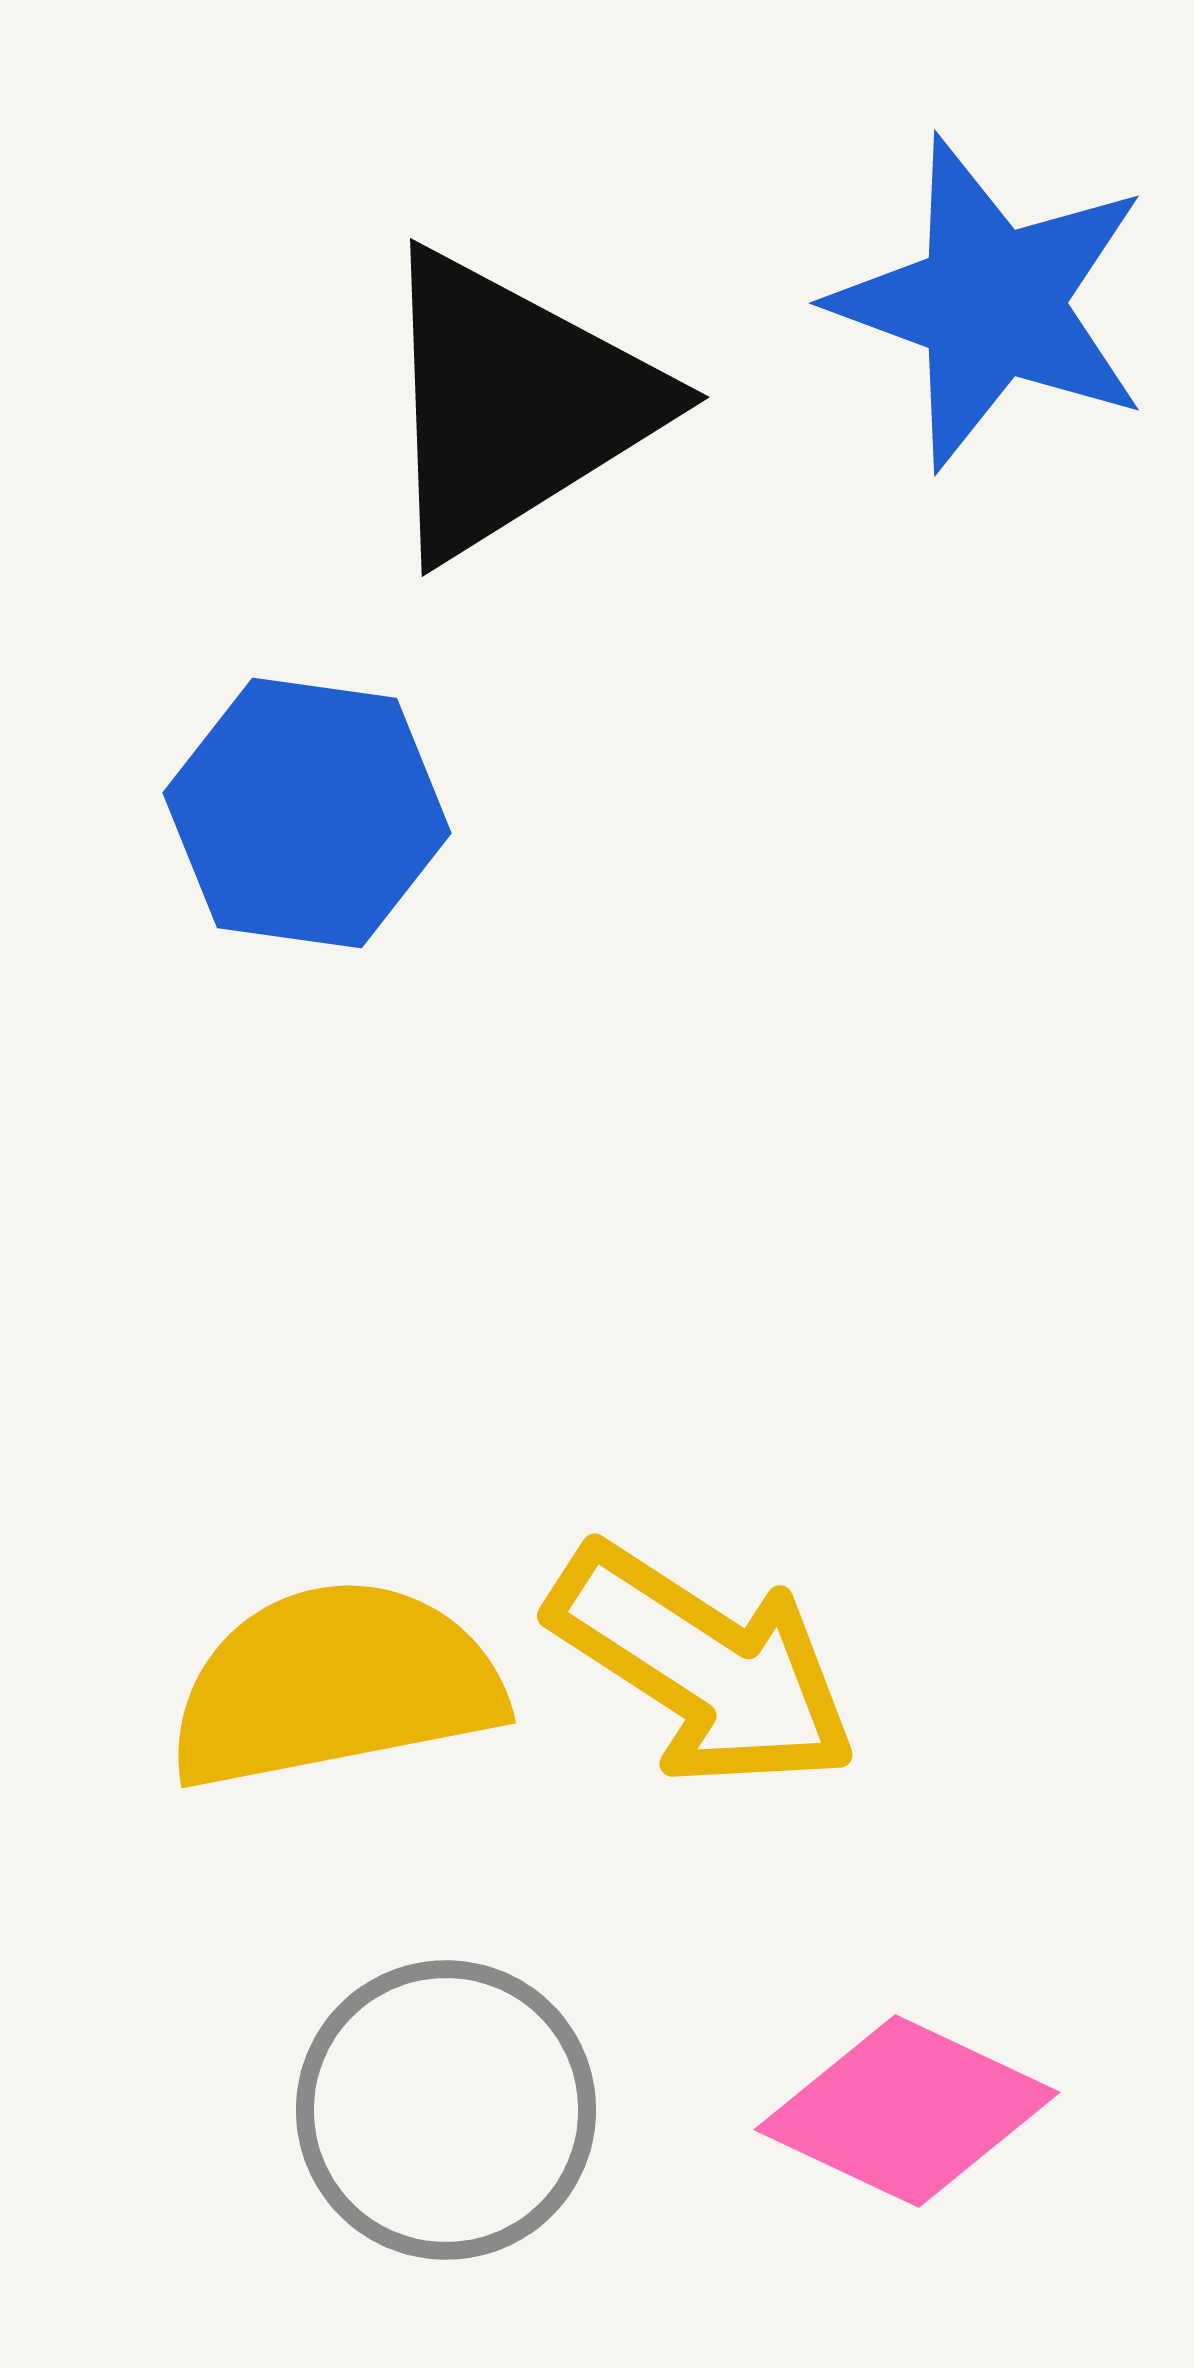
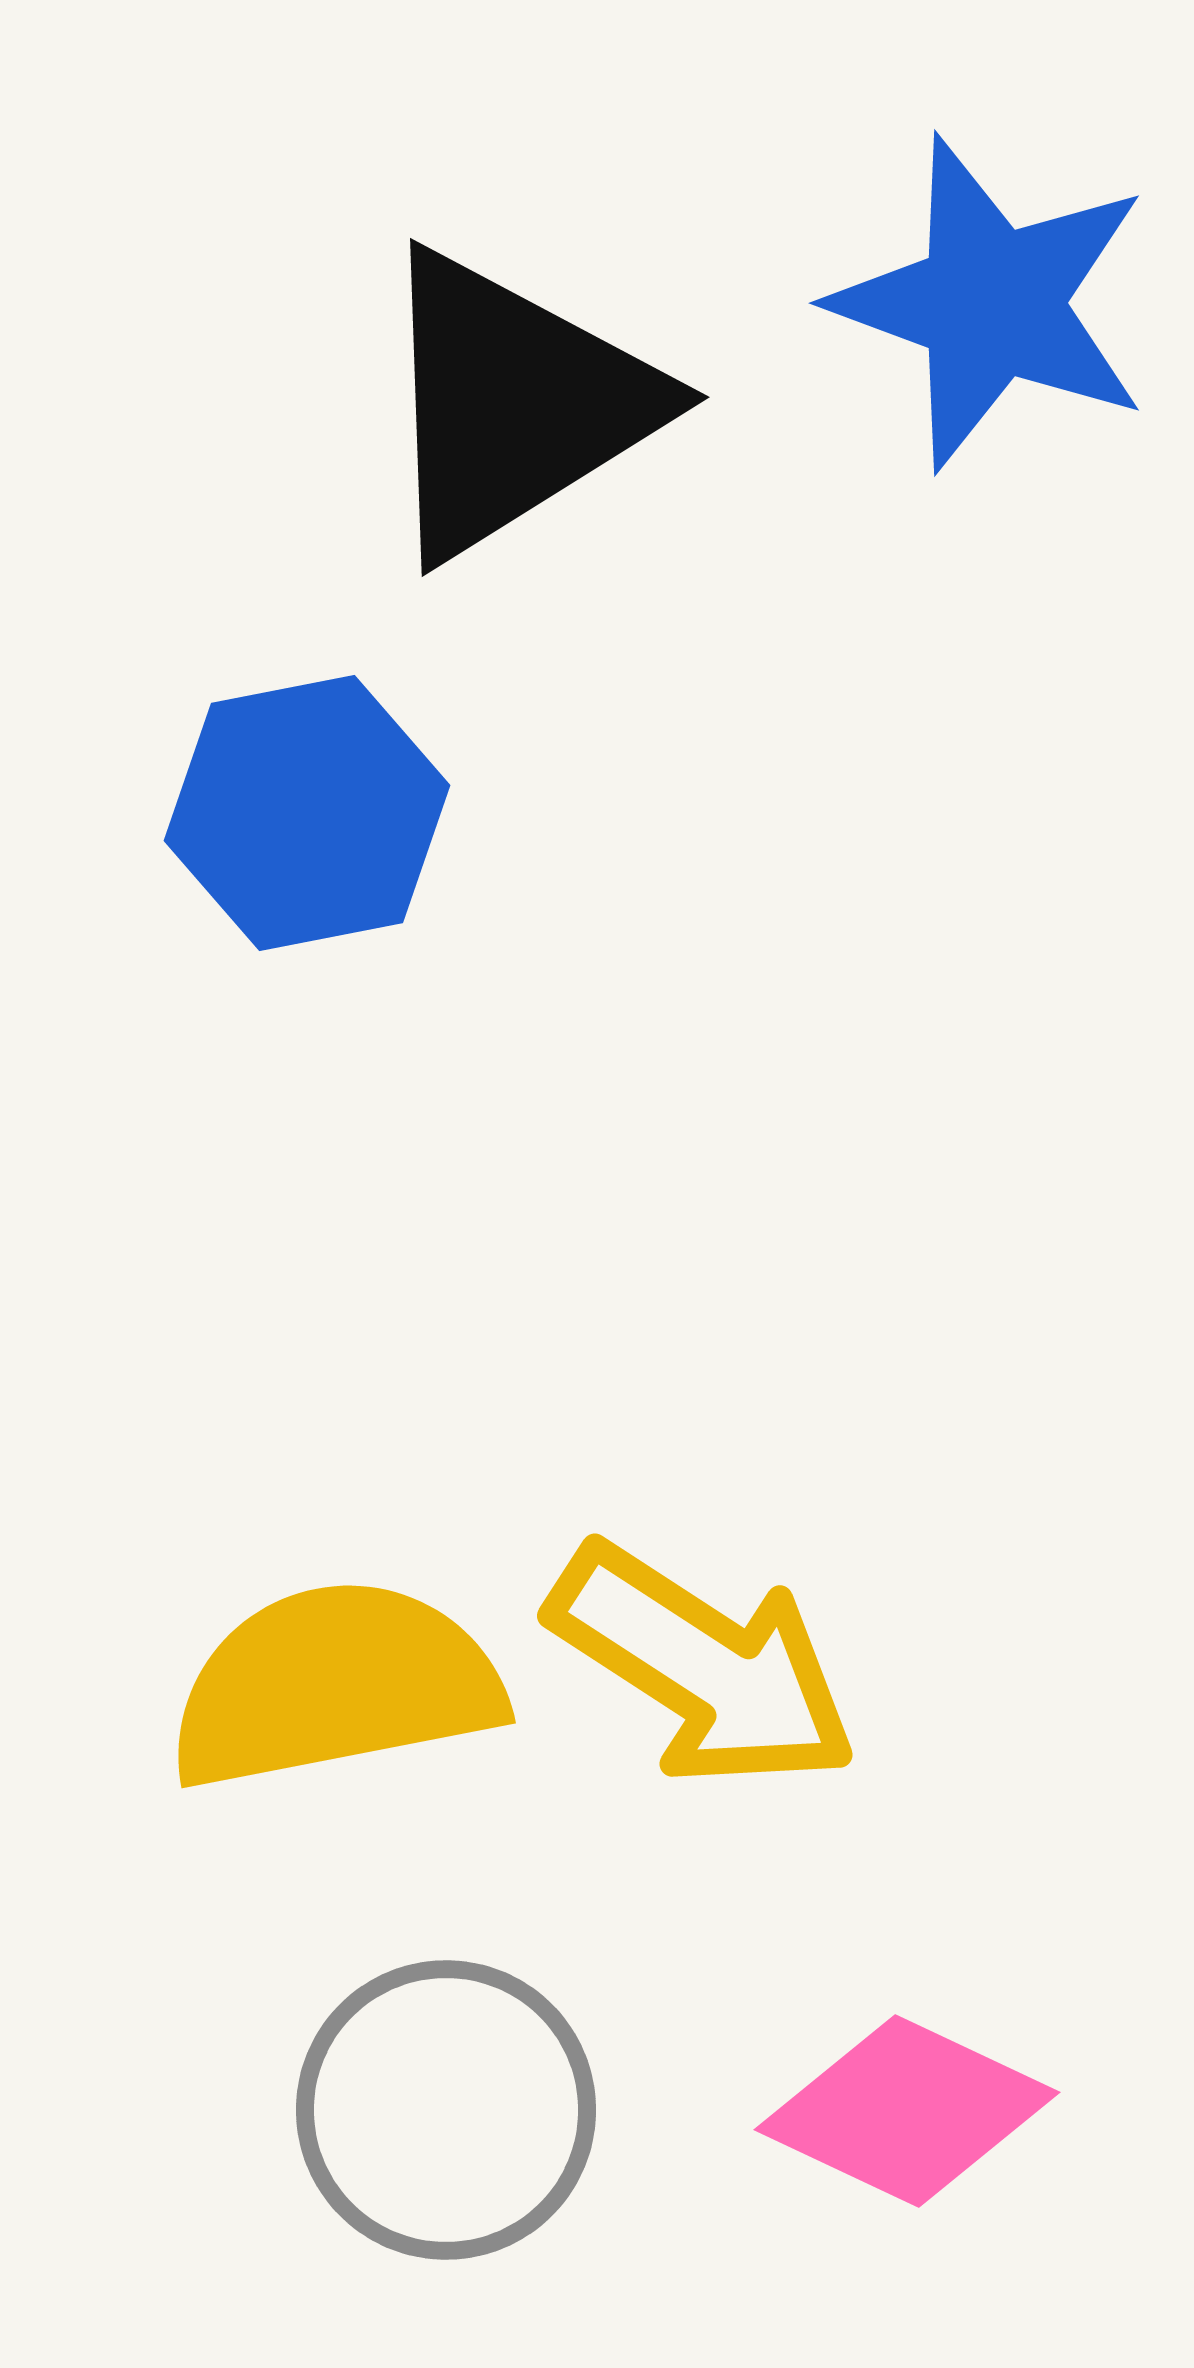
blue hexagon: rotated 19 degrees counterclockwise
